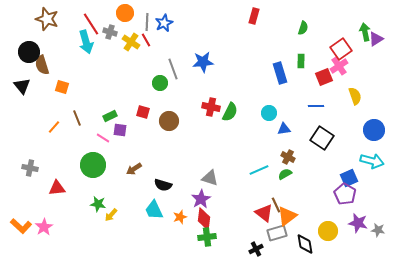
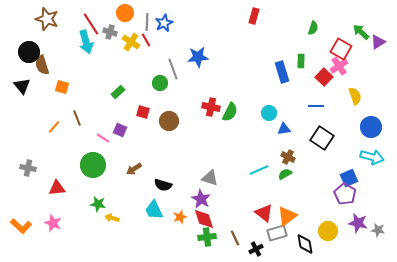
green semicircle at (303, 28): moved 10 px right
green arrow at (365, 32): moved 4 px left; rotated 36 degrees counterclockwise
purple triangle at (376, 39): moved 2 px right, 3 px down
red square at (341, 49): rotated 25 degrees counterclockwise
blue star at (203, 62): moved 5 px left, 5 px up
blue rectangle at (280, 73): moved 2 px right, 1 px up
red square at (324, 77): rotated 24 degrees counterclockwise
green rectangle at (110, 116): moved 8 px right, 24 px up; rotated 16 degrees counterclockwise
purple square at (120, 130): rotated 16 degrees clockwise
blue circle at (374, 130): moved 3 px left, 3 px up
cyan arrow at (372, 161): moved 4 px up
gray cross at (30, 168): moved 2 px left
purple star at (201, 199): rotated 12 degrees counterclockwise
brown line at (276, 205): moved 41 px left, 33 px down
yellow arrow at (111, 215): moved 1 px right, 3 px down; rotated 64 degrees clockwise
red diamond at (204, 219): rotated 25 degrees counterclockwise
pink star at (44, 227): moved 9 px right, 4 px up; rotated 18 degrees counterclockwise
